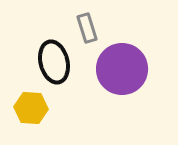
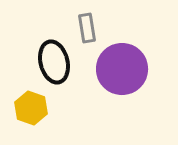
gray rectangle: rotated 8 degrees clockwise
yellow hexagon: rotated 16 degrees clockwise
